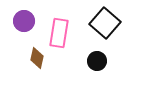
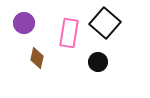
purple circle: moved 2 px down
pink rectangle: moved 10 px right
black circle: moved 1 px right, 1 px down
